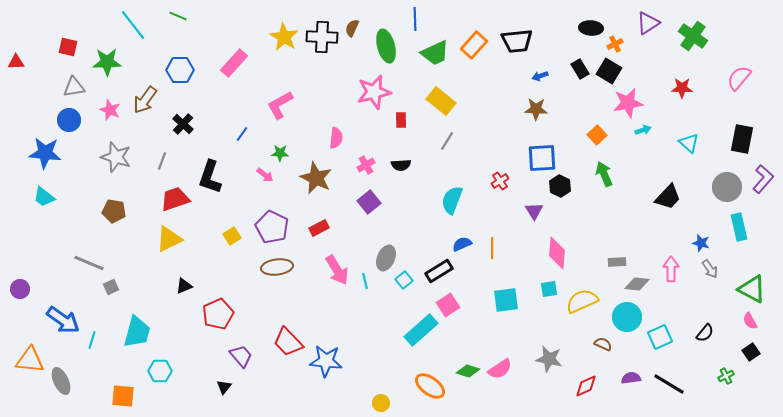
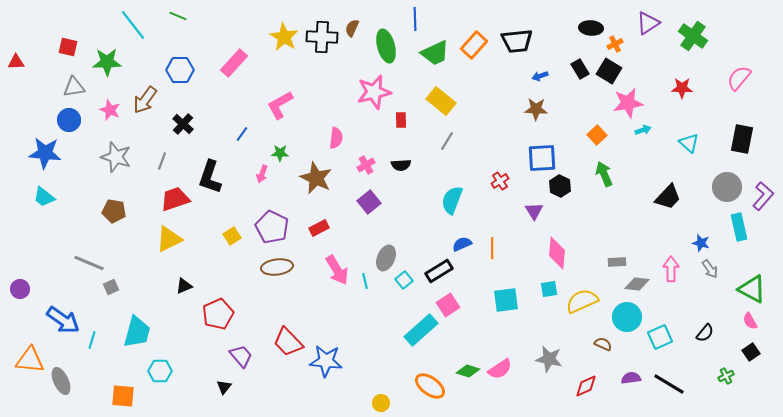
pink arrow at (265, 175): moved 3 px left, 1 px up; rotated 72 degrees clockwise
purple L-shape at (763, 179): moved 17 px down
